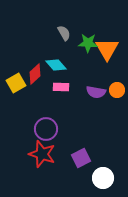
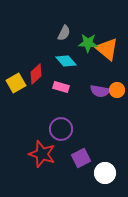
gray semicircle: rotated 56 degrees clockwise
orange triangle: rotated 20 degrees counterclockwise
cyan diamond: moved 10 px right, 4 px up
red diamond: moved 1 px right
pink rectangle: rotated 14 degrees clockwise
purple semicircle: moved 4 px right, 1 px up
purple circle: moved 15 px right
white circle: moved 2 px right, 5 px up
